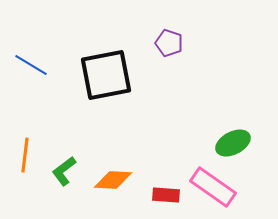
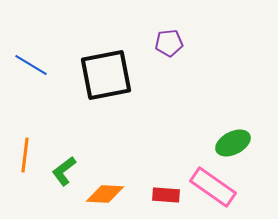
purple pentagon: rotated 24 degrees counterclockwise
orange diamond: moved 8 px left, 14 px down
